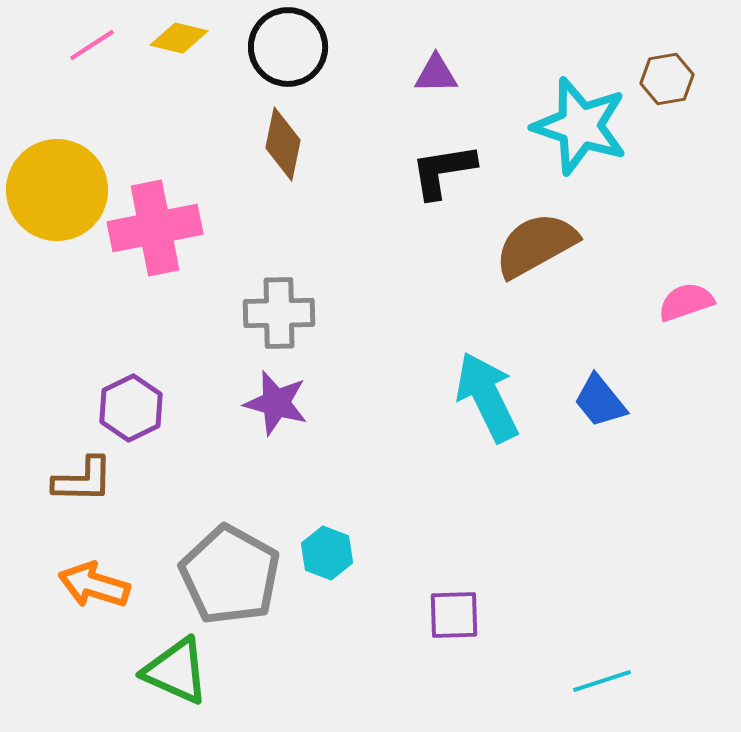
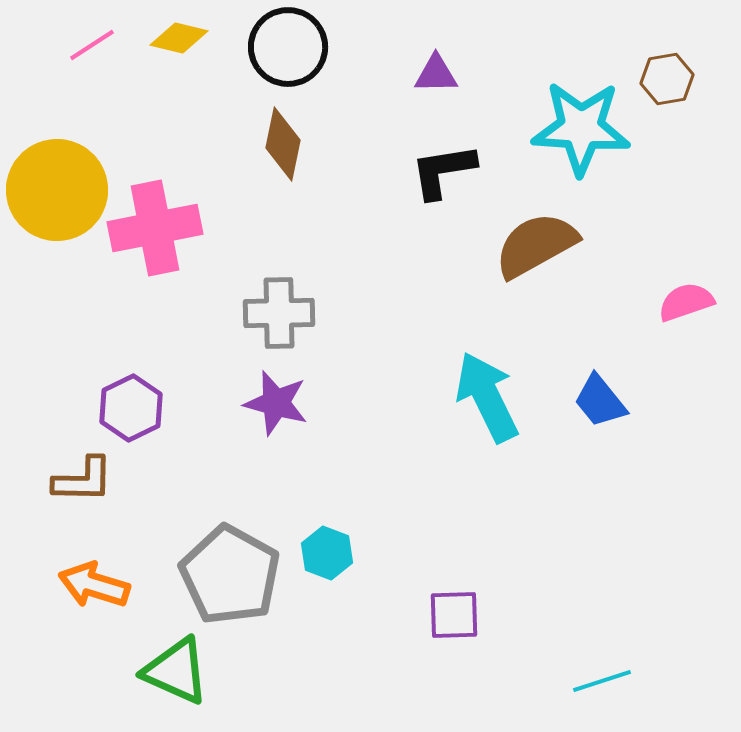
cyan star: moved 1 px right, 2 px down; rotated 14 degrees counterclockwise
